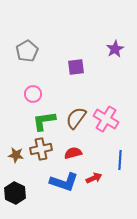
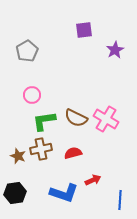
purple star: moved 1 px down
purple square: moved 8 px right, 37 px up
pink circle: moved 1 px left, 1 px down
brown semicircle: rotated 100 degrees counterclockwise
brown star: moved 2 px right, 1 px down; rotated 14 degrees clockwise
blue line: moved 40 px down
red arrow: moved 1 px left, 2 px down
blue L-shape: moved 11 px down
black hexagon: rotated 25 degrees clockwise
